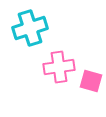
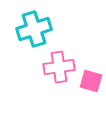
cyan cross: moved 4 px right, 1 px down
